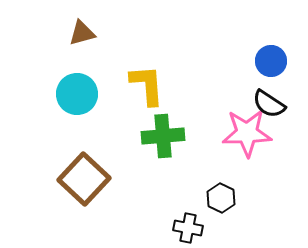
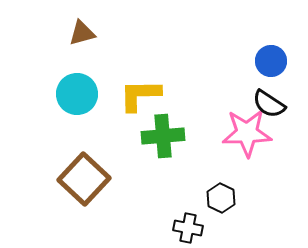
yellow L-shape: moved 7 px left, 10 px down; rotated 87 degrees counterclockwise
